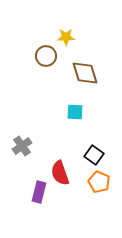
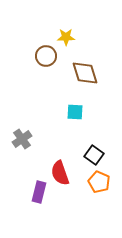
gray cross: moved 7 px up
